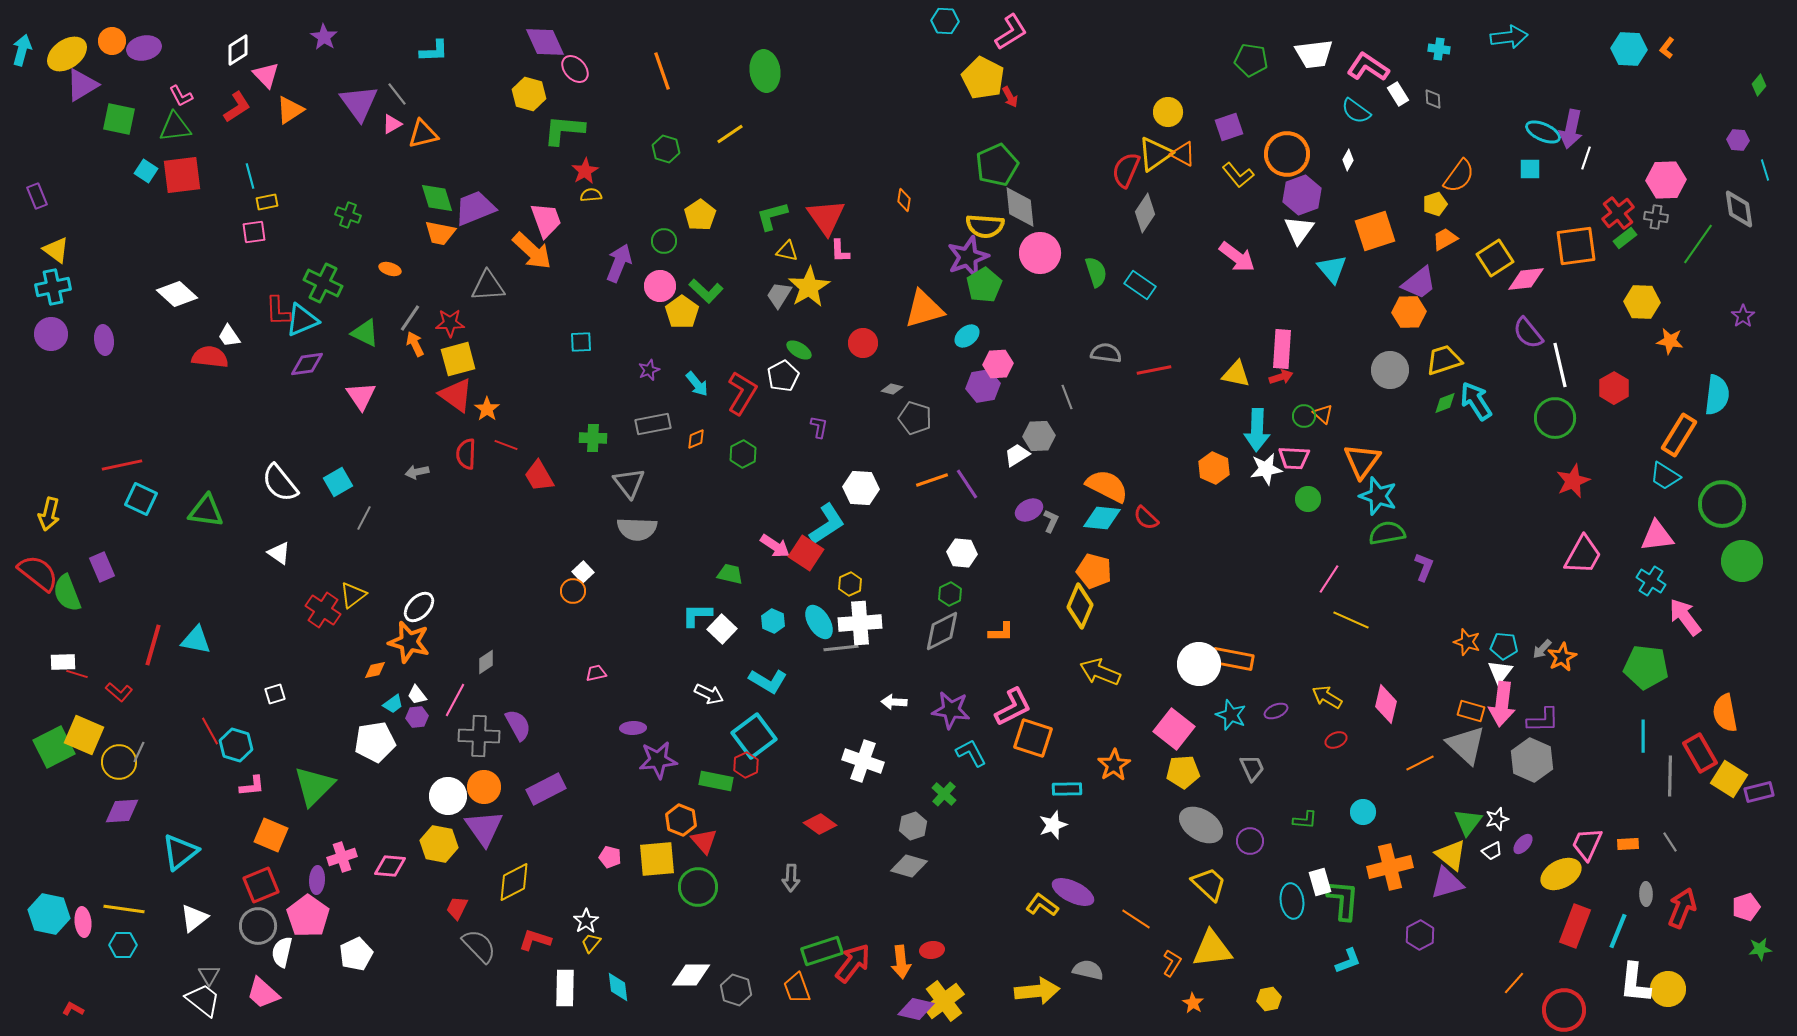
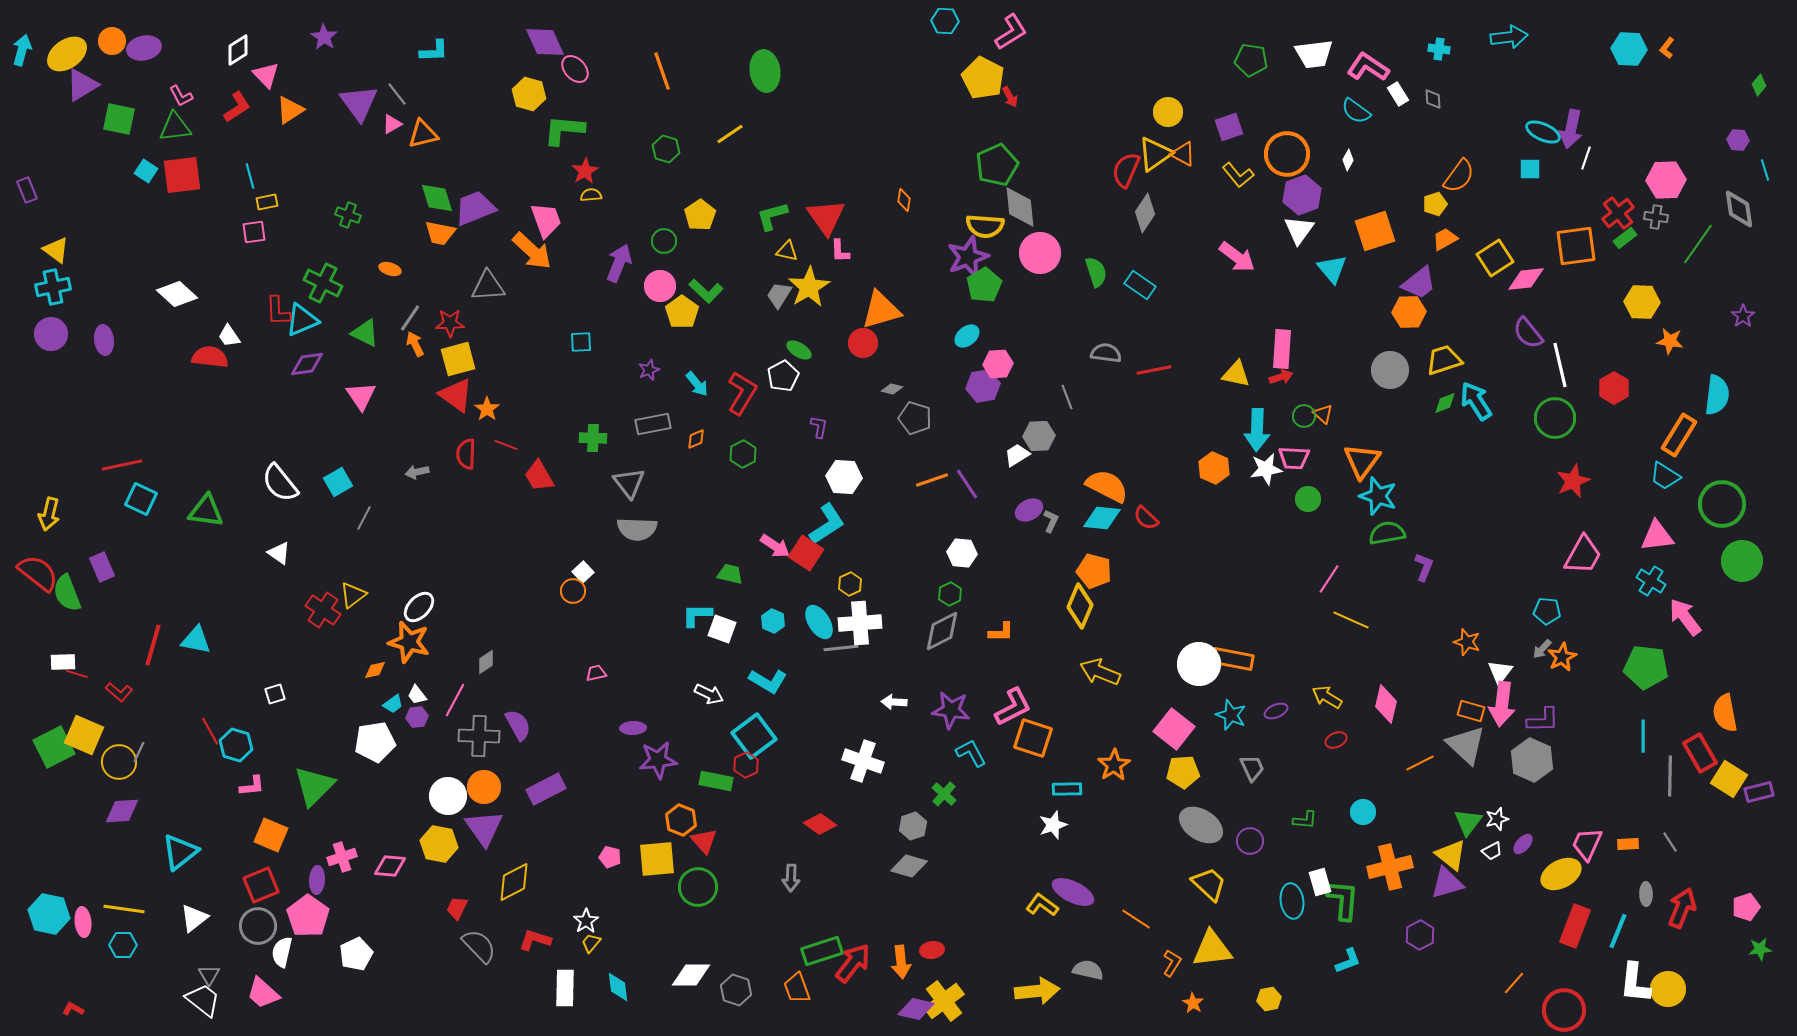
purple rectangle at (37, 196): moved 10 px left, 6 px up
orange triangle at (924, 309): moved 43 px left, 1 px down
white hexagon at (861, 488): moved 17 px left, 11 px up
white square at (722, 629): rotated 24 degrees counterclockwise
cyan pentagon at (1504, 646): moved 43 px right, 35 px up
